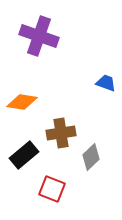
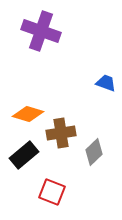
purple cross: moved 2 px right, 5 px up
orange diamond: moved 6 px right, 12 px down; rotated 8 degrees clockwise
gray diamond: moved 3 px right, 5 px up
red square: moved 3 px down
